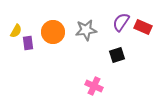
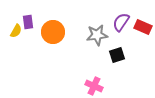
gray star: moved 11 px right, 5 px down
purple rectangle: moved 21 px up
